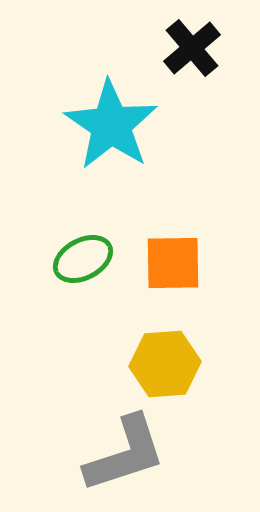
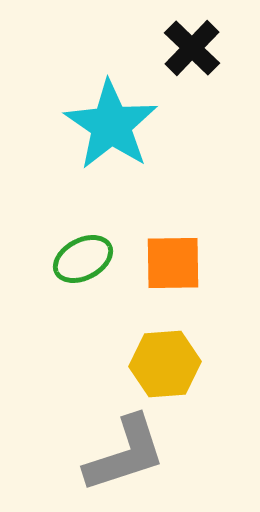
black cross: rotated 6 degrees counterclockwise
